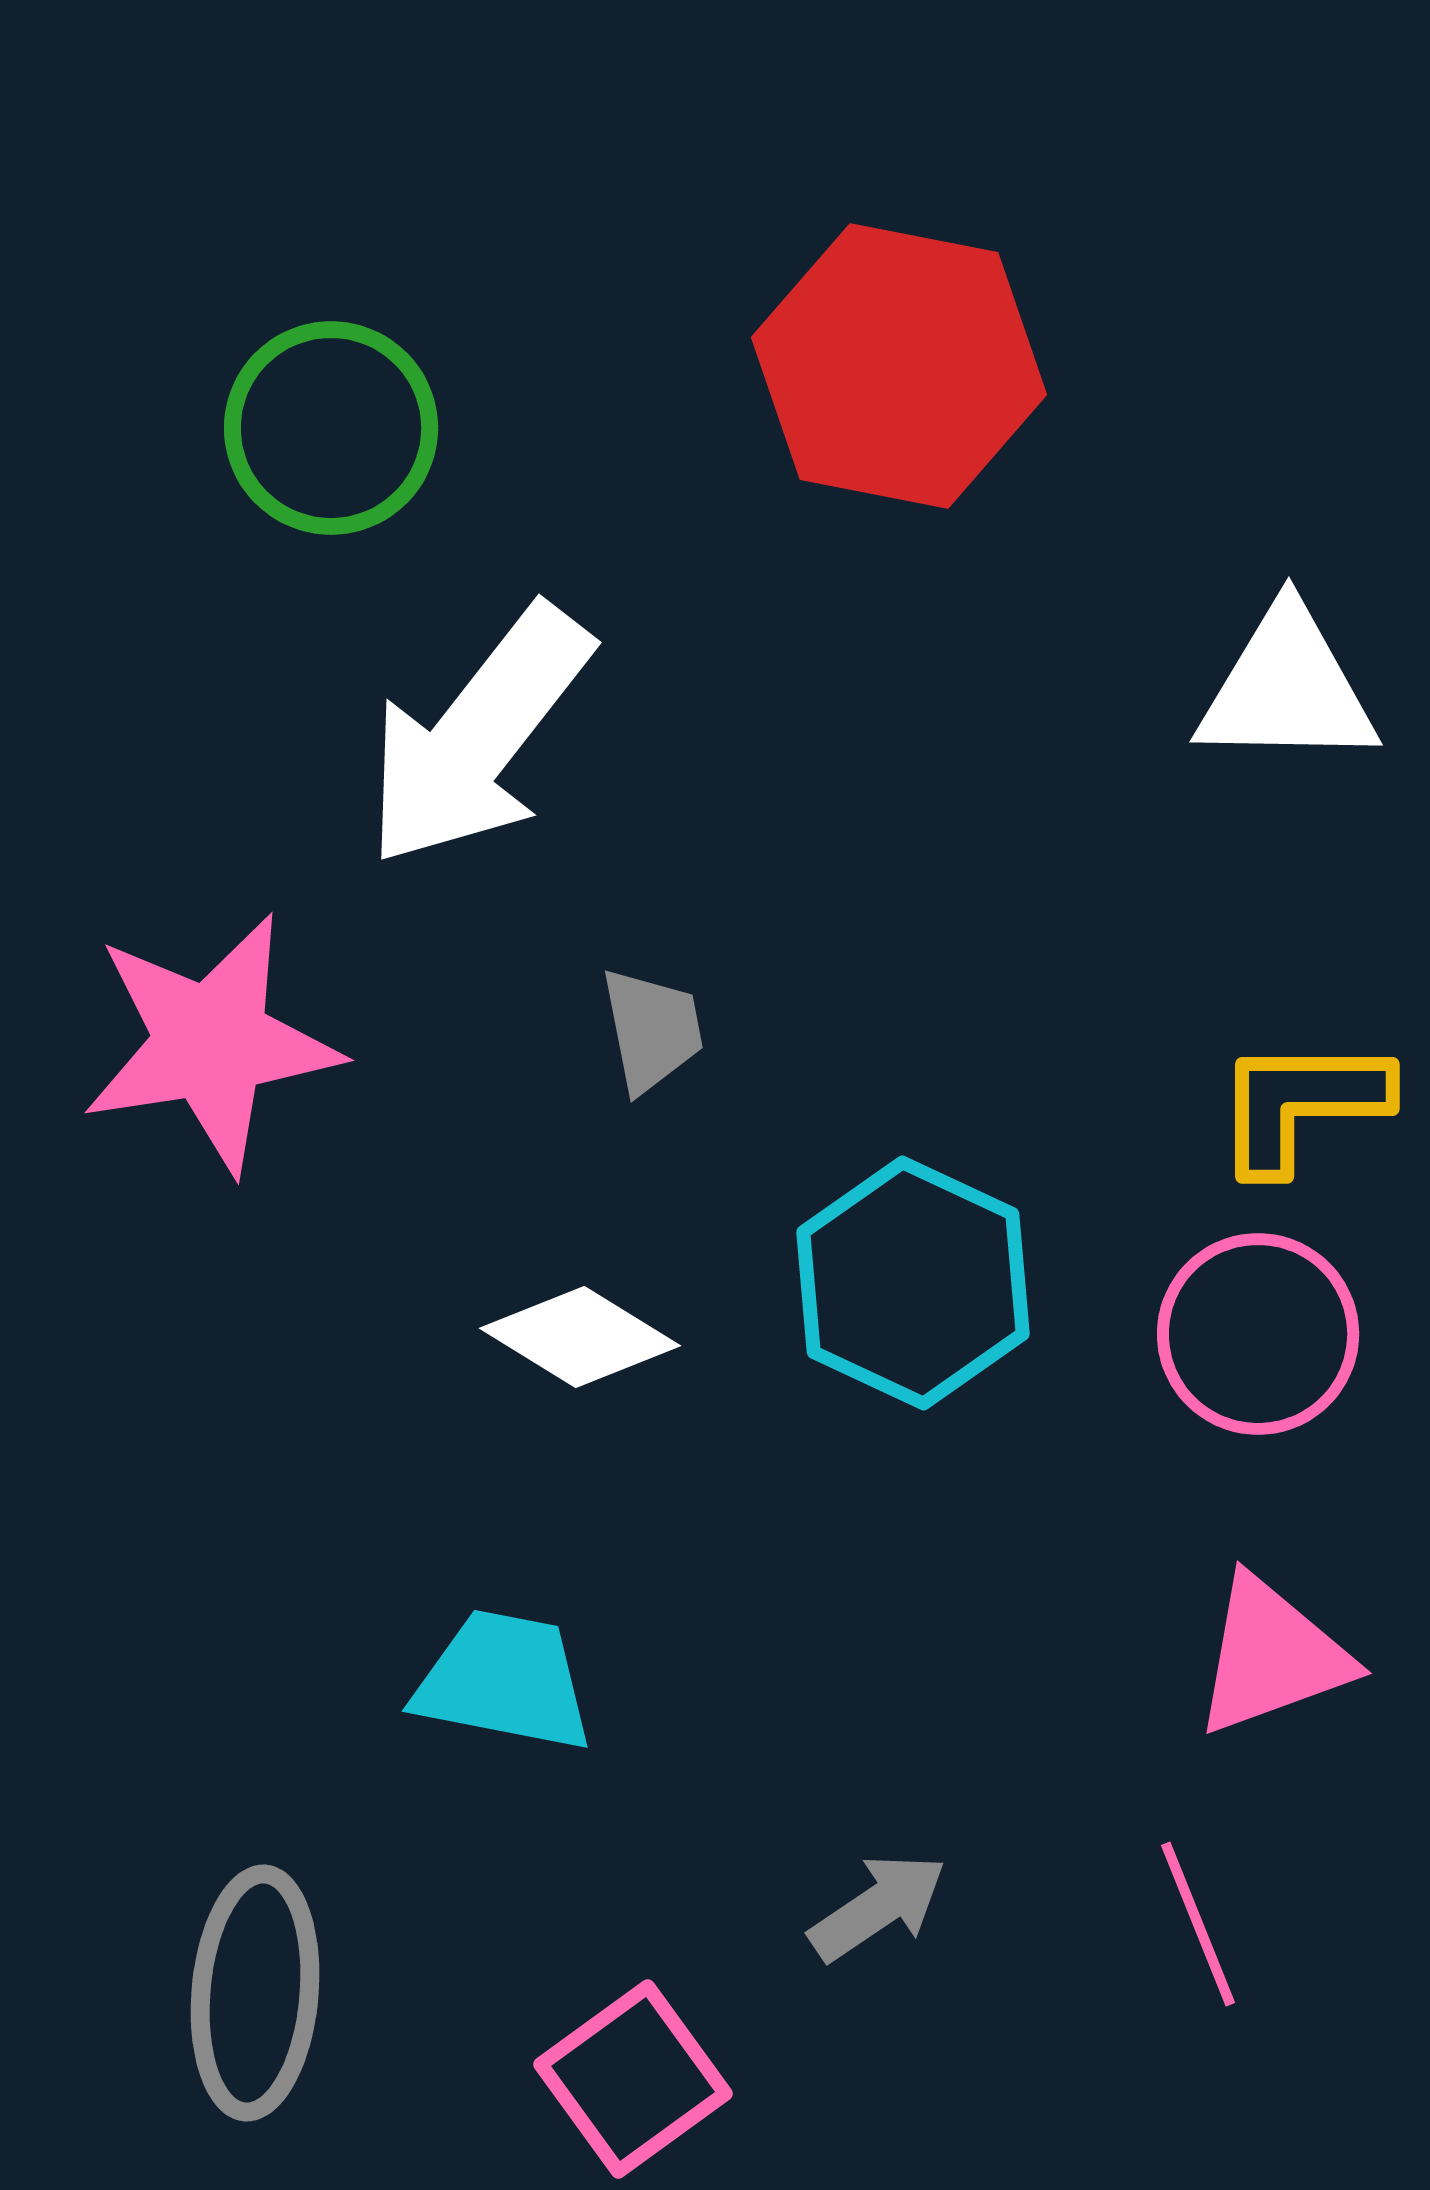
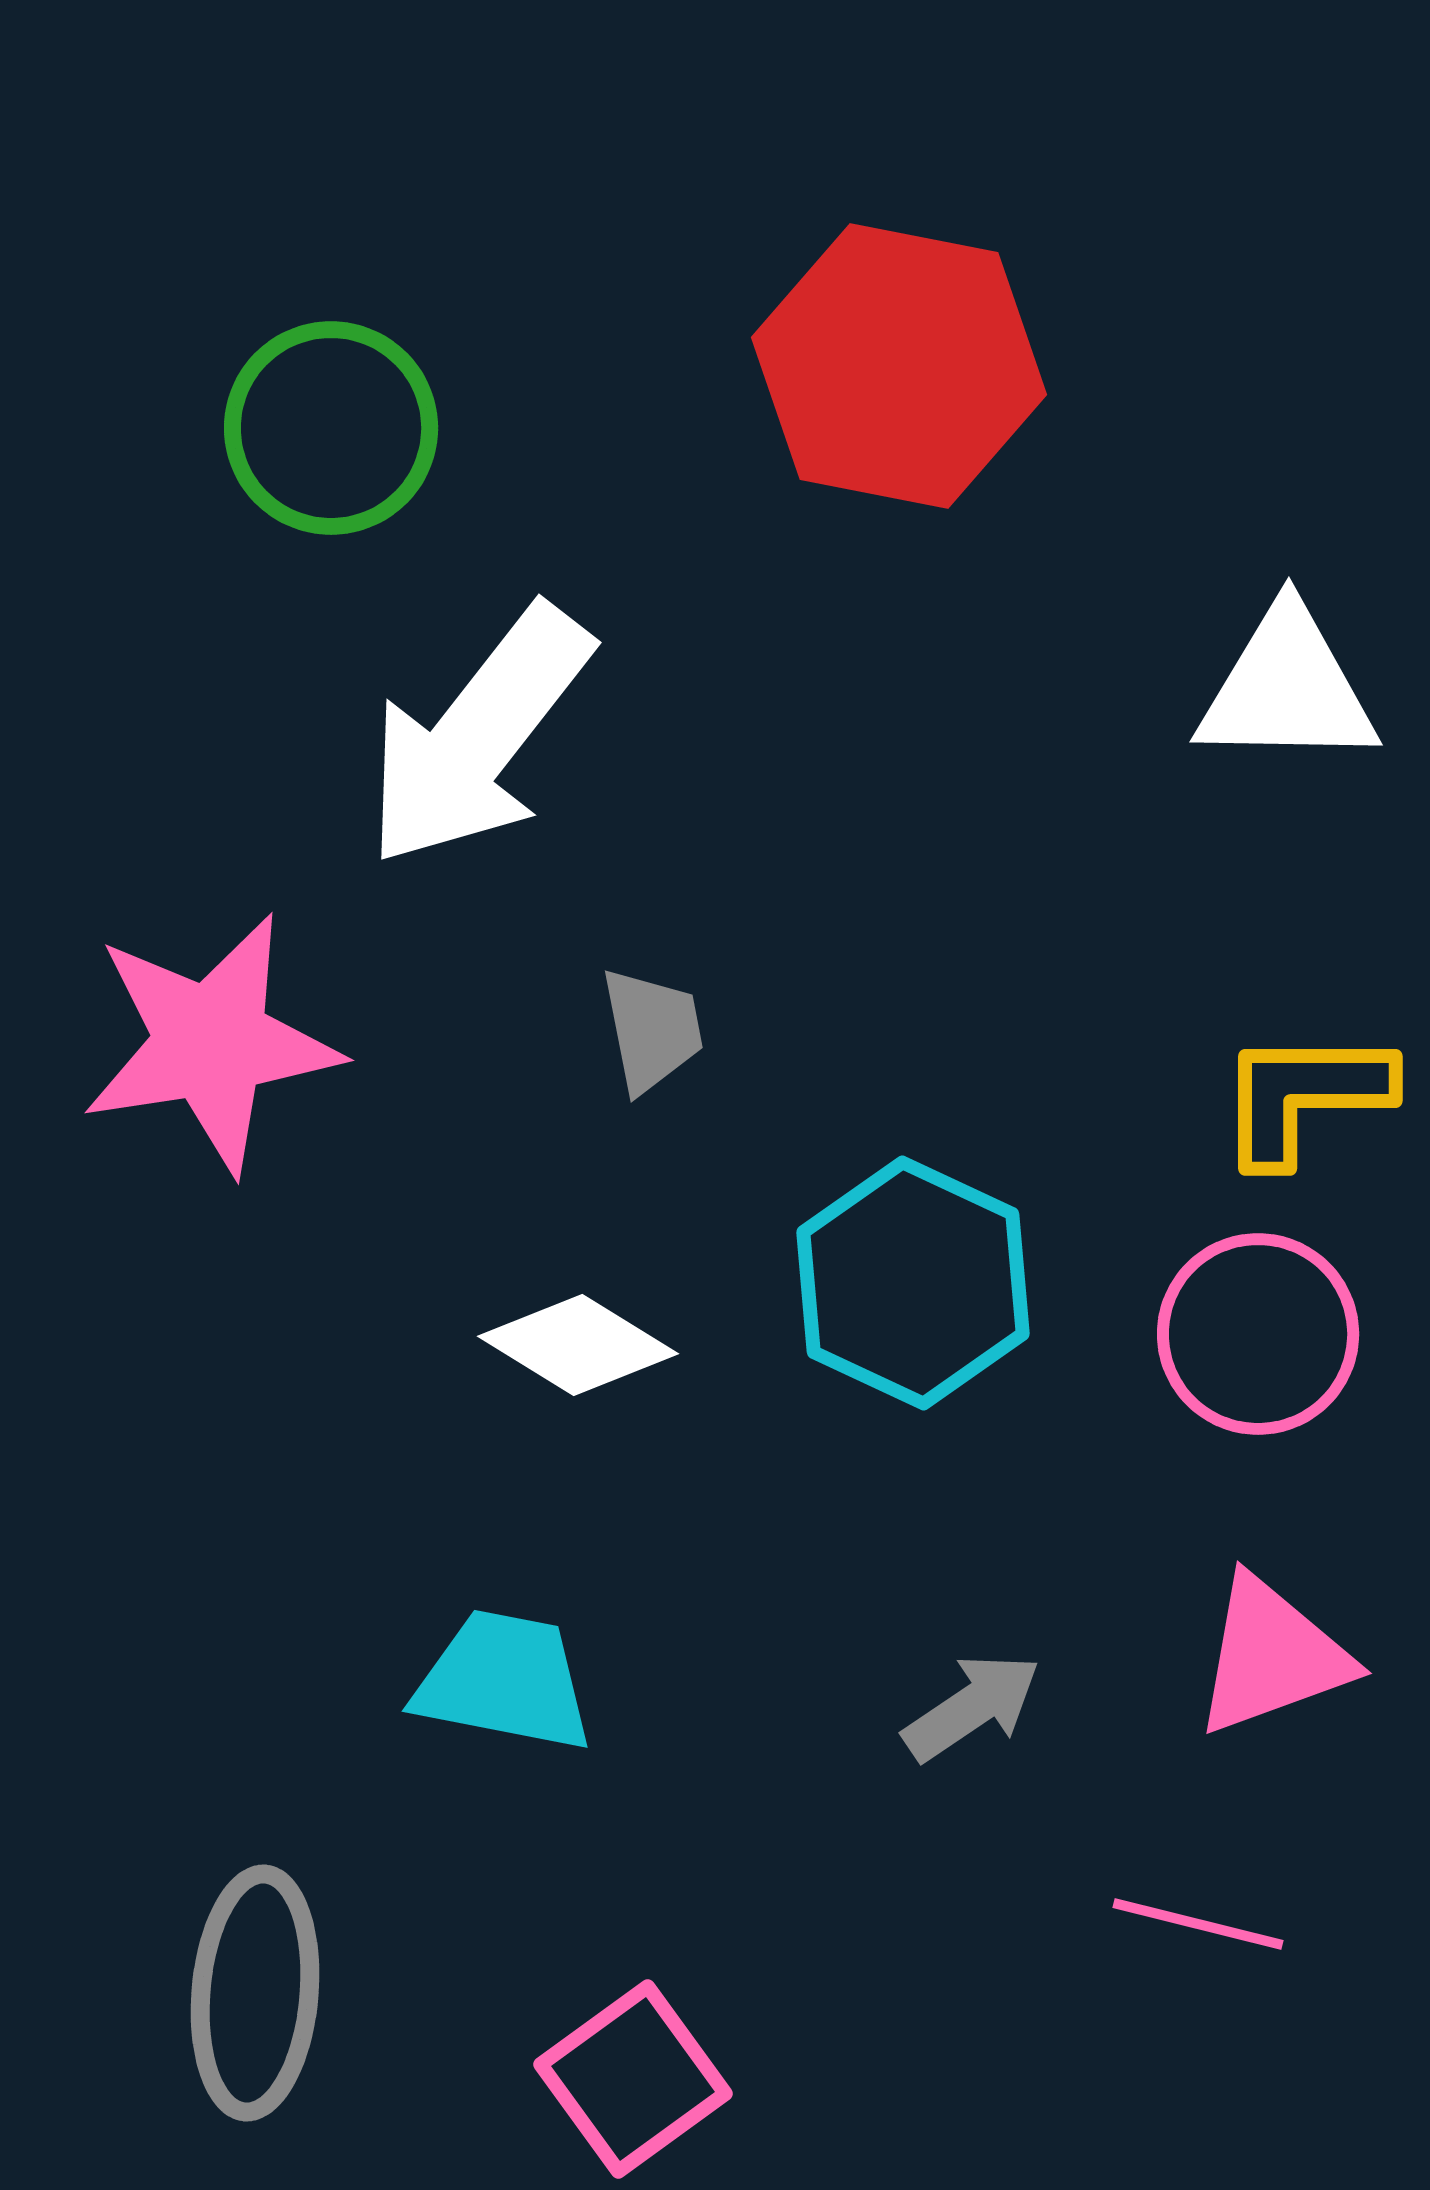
yellow L-shape: moved 3 px right, 8 px up
white diamond: moved 2 px left, 8 px down
gray arrow: moved 94 px right, 200 px up
pink line: rotated 54 degrees counterclockwise
